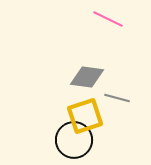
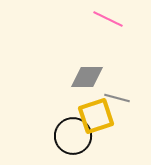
gray diamond: rotated 8 degrees counterclockwise
yellow square: moved 11 px right
black circle: moved 1 px left, 4 px up
